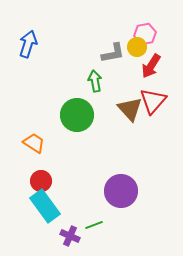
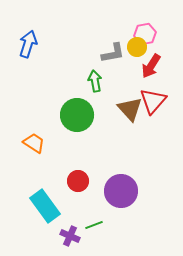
red circle: moved 37 px right
